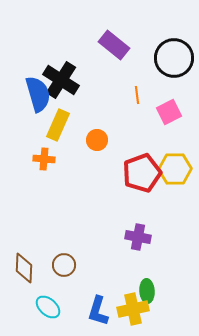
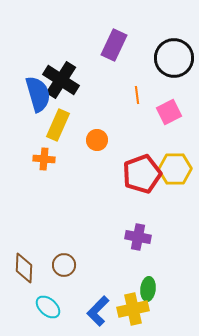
purple rectangle: rotated 76 degrees clockwise
red pentagon: moved 1 px down
green ellipse: moved 1 px right, 2 px up; rotated 10 degrees clockwise
blue L-shape: rotated 28 degrees clockwise
